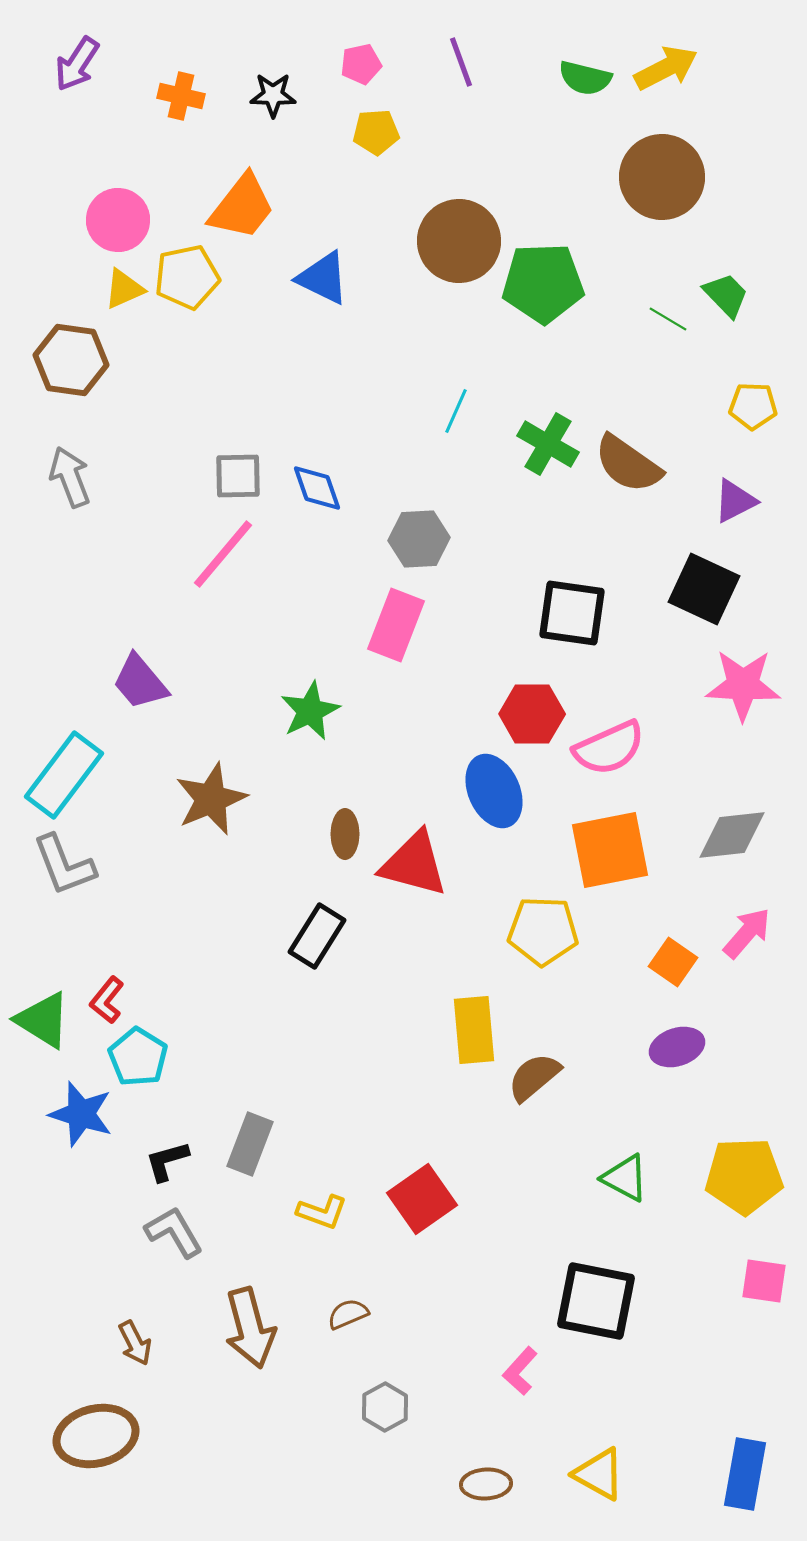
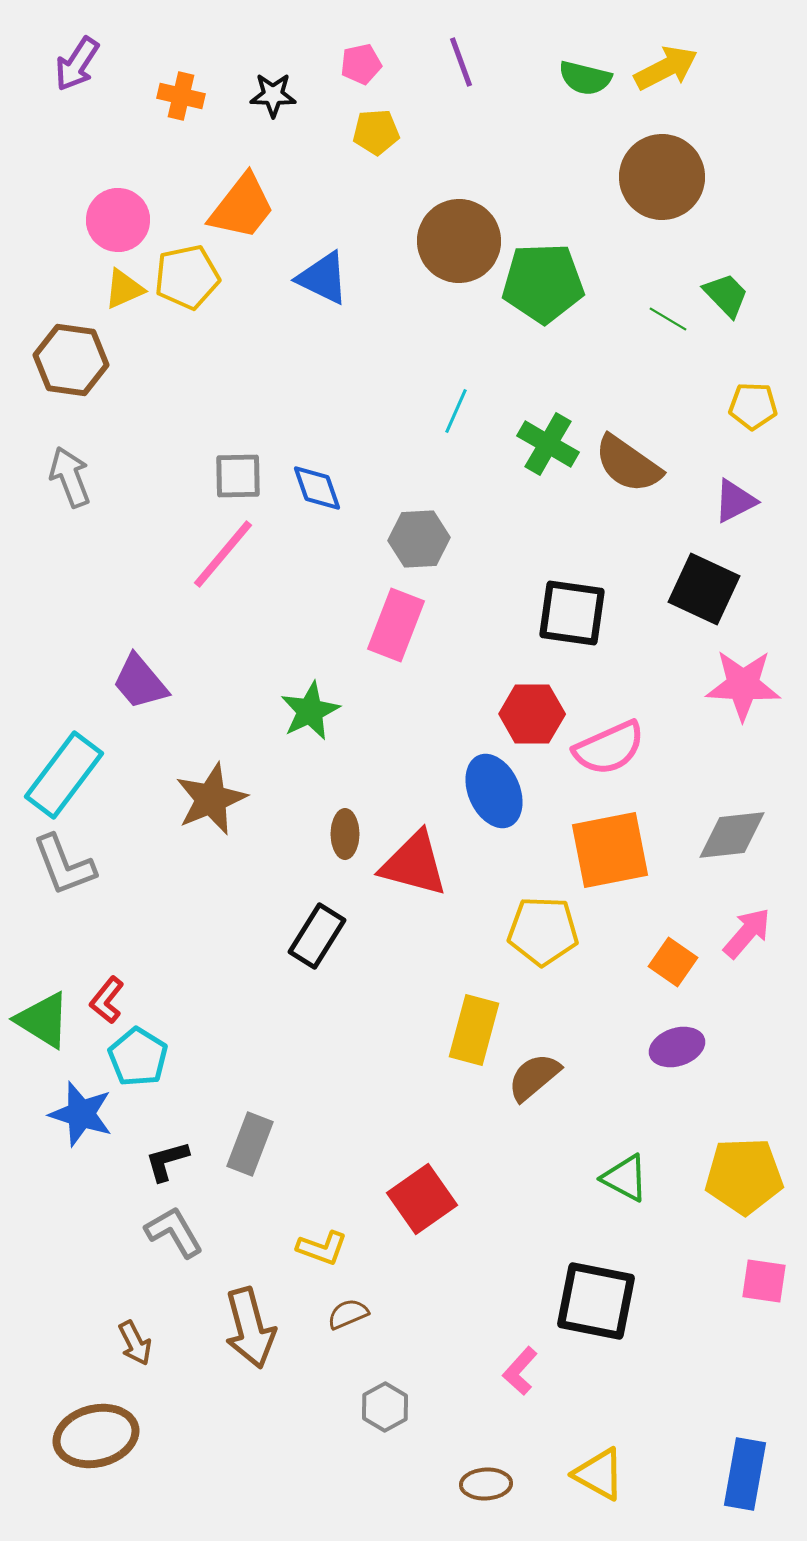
yellow rectangle at (474, 1030): rotated 20 degrees clockwise
yellow L-shape at (322, 1212): moved 36 px down
